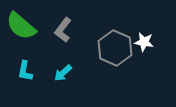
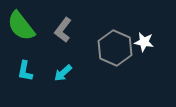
green semicircle: rotated 12 degrees clockwise
